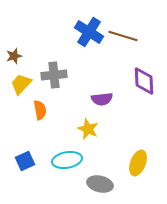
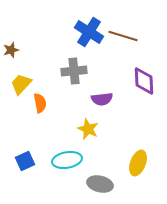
brown star: moved 3 px left, 6 px up
gray cross: moved 20 px right, 4 px up
orange semicircle: moved 7 px up
